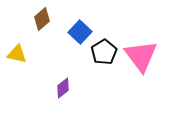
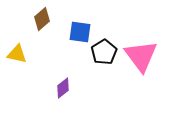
blue square: rotated 35 degrees counterclockwise
